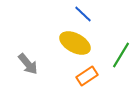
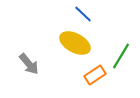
green line: moved 1 px down
gray arrow: moved 1 px right
orange rectangle: moved 8 px right, 1 px up
